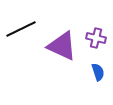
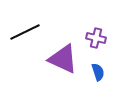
black line: moved 4 px right, 3 px down
purple triangle: moved 1 px right, 13 px down
